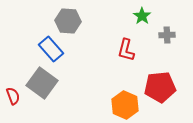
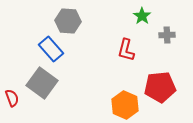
red semicircle: moved 1 px left, 2 px down
